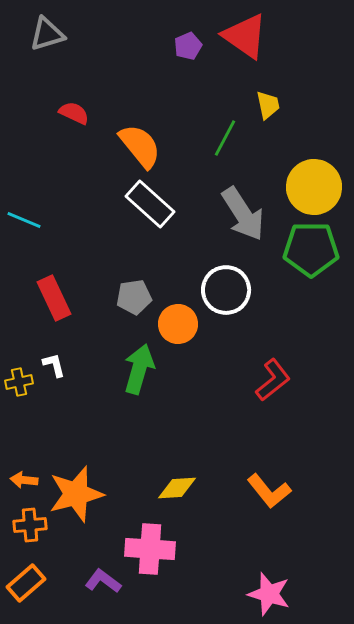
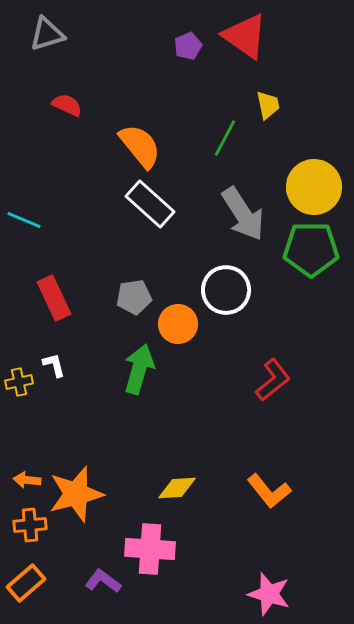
red semicircle: moved 7 px left, 8 px up
orange arrow: moved 3 px right
